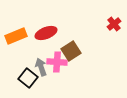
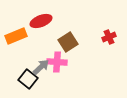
red cross: moved 5 px left, 13 px down; rotated 16 degrees clockwise
red ellipse: moved 5 px left, 12 px up
brown square: moved 3 px left, 9 px up
gray arrow: rotated 66 degrees clockwise
black square: moved 1 px down
